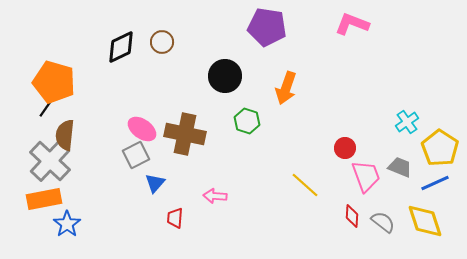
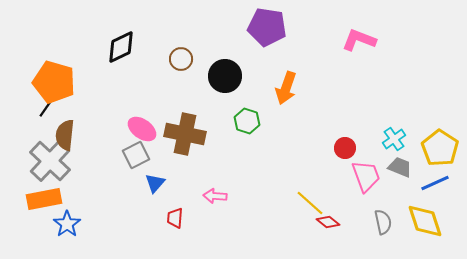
pink L-shape: moved 7 px right, 16 px down
brown circle: moved 19 px right, 17 px down
cyan cross: moved 13 px left, 17 px down
yellow line: moved 5 px right, 18 px down
red diamond: moved 24 px left, 6 px down; rotated 55 degrees counterclockwise
gray semicircle: rotated 40 degrees clockwise
